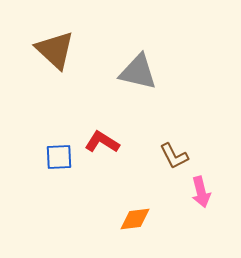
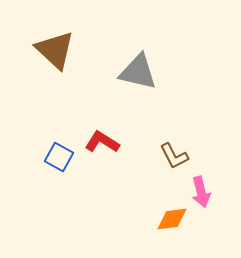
blue square: rotated 32 degrees clockwise
orange diamond: moved 37 px right
